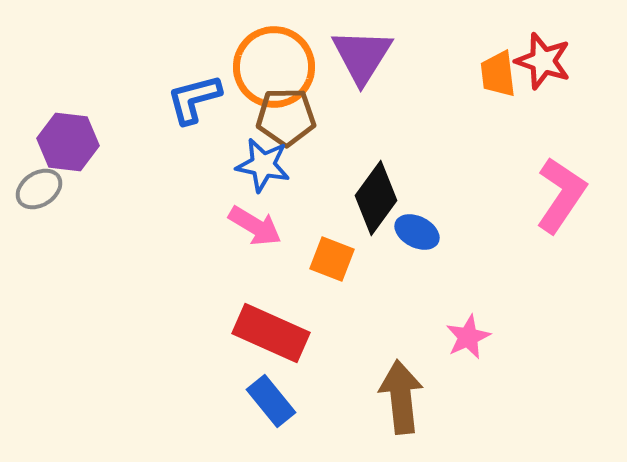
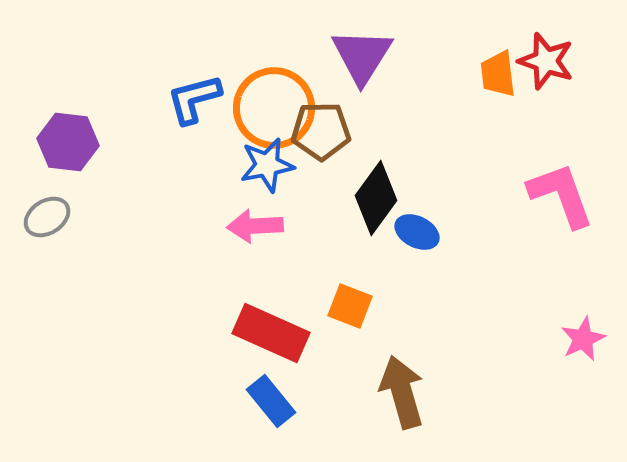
red star: moved 3 px right
orange circle: moved 41 px down
brown pentagon: moved 35 px right, 14 px down
blue star: moved 4 px right; rotated 22 degrees counterclockwise
gray ellipse: moved 8 px right, 28 px down
pink L-shape: rotated 54 degrees counterclockwise
pink arrow: rotated 146 degrees clockwise
orange square: moved 18 px right, 47 px down
pink star: moved 115 px right, 2 px down
brown arrow: moved 1 px right, 5 px up; rotated 10 degrees counterclockwise
